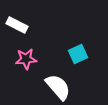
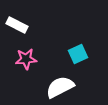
white semicircle: moved 2 px right; rotated 76 degrees counterclockwise
